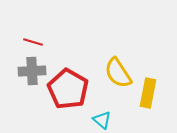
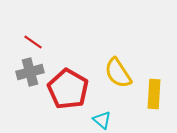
red line: rotated 18 degrees clockwise
gray cross: moved 2 px left, 1 px down; rotated 12 degrees counterclockwise
yellow rectangle: moved 6 px right, 1 px down; rotated 8 degrees counterclockwise
